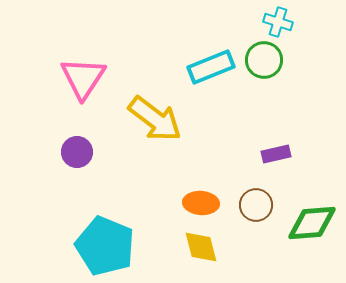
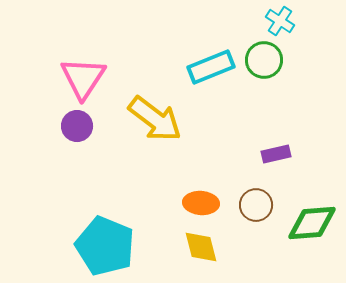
cyan cross: moved 2 px right, 1 px up; rotated 16 degrees clockwise
purple circle: moved 26 px up
